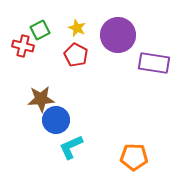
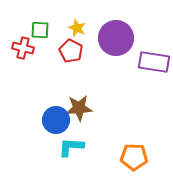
green square: rotated 30 degrees clockwise
purple circle: moved 2 px left, 3 px down
red cross: moved 2 px down
red pentagon: moved 5 px left, 4 px up
purple rectangle: moved 1 px up
brown star: moved 38 px right, 9 px down
cyan L-shape: rotated 28 degrees clockwise
